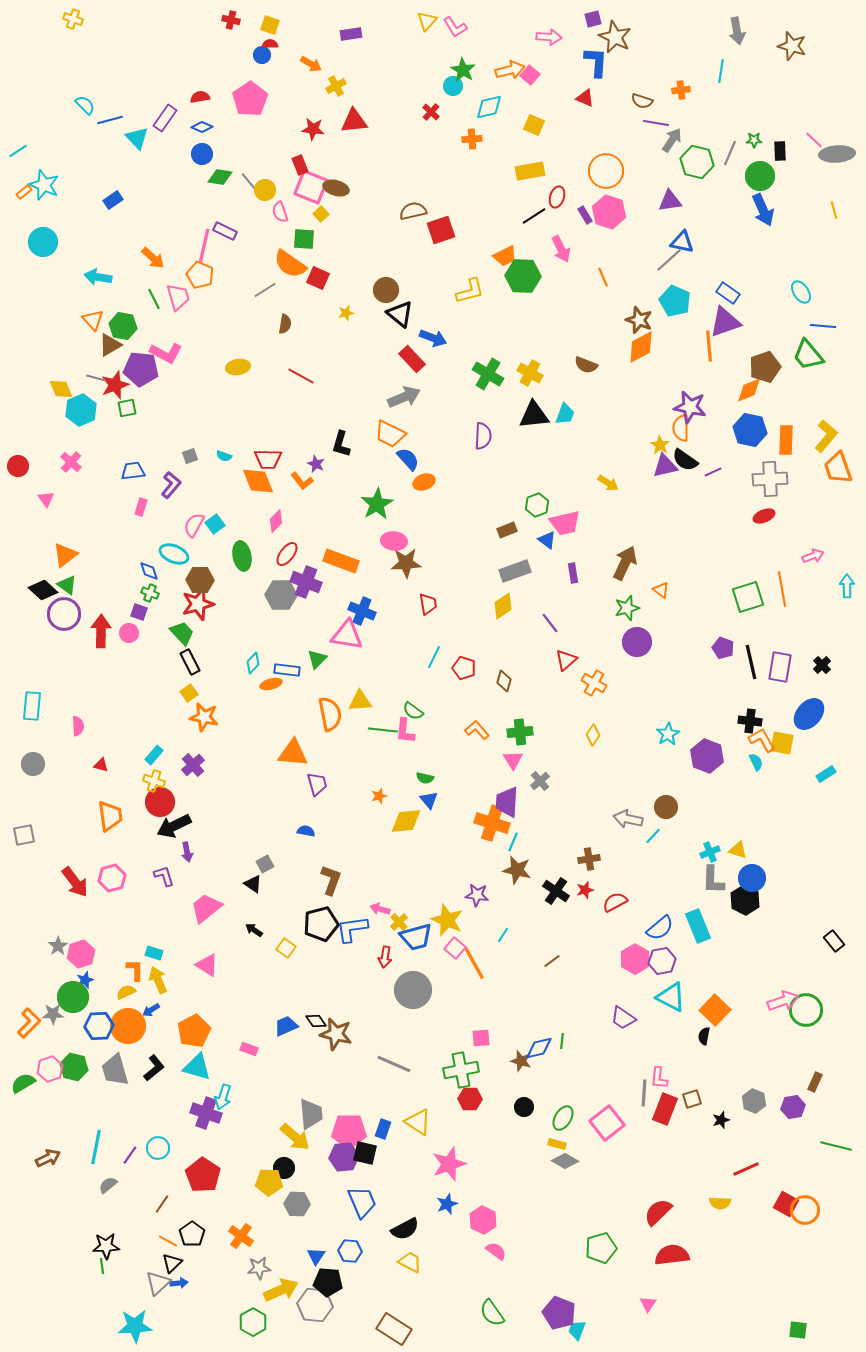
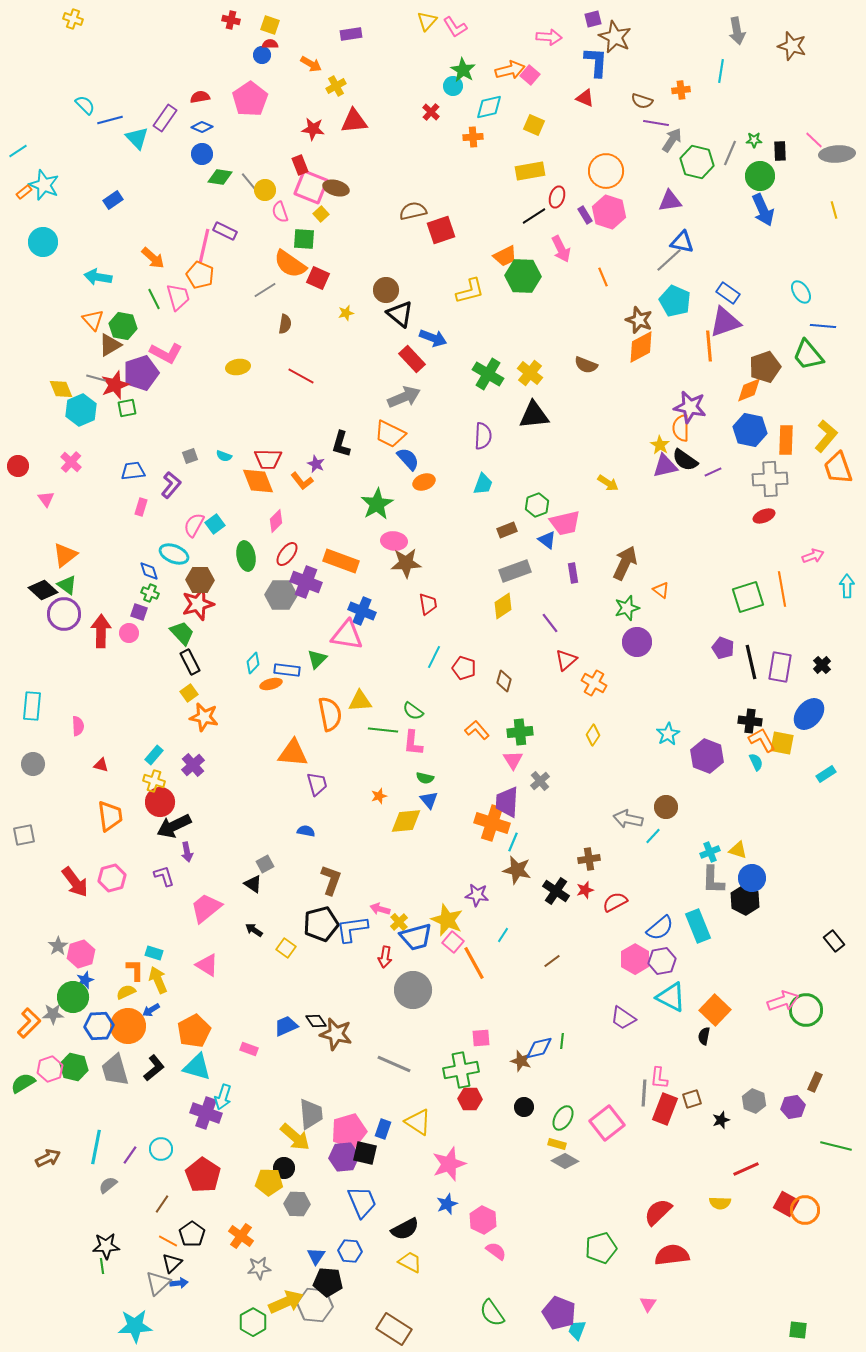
orange cross at (472, 139): moved 1 px right, 2 px up
purple pentagon at (141, 369): moved 4 px down; rotated 24 degrees counterclockwise
yellow cross at (530, 373): rotated 10 degrees clockwise
cyan trapezoid at (565, 414): moved 82 px left, 70 px down
green ellipse at (242, 556): moved 4 px right
pink L-shape at (405, 731): moved 8 px right, 12 px down
pink square at (455, 948): moved 2 px left, 6 px up
pink pentagon at (349, 1131): rotated 16 degrees counterclockwise
cyan circle at (158, 1148): moved 3 px right, 1 px down
yellow arrow at (281, 1290): moved 5 px right, 12 px down
